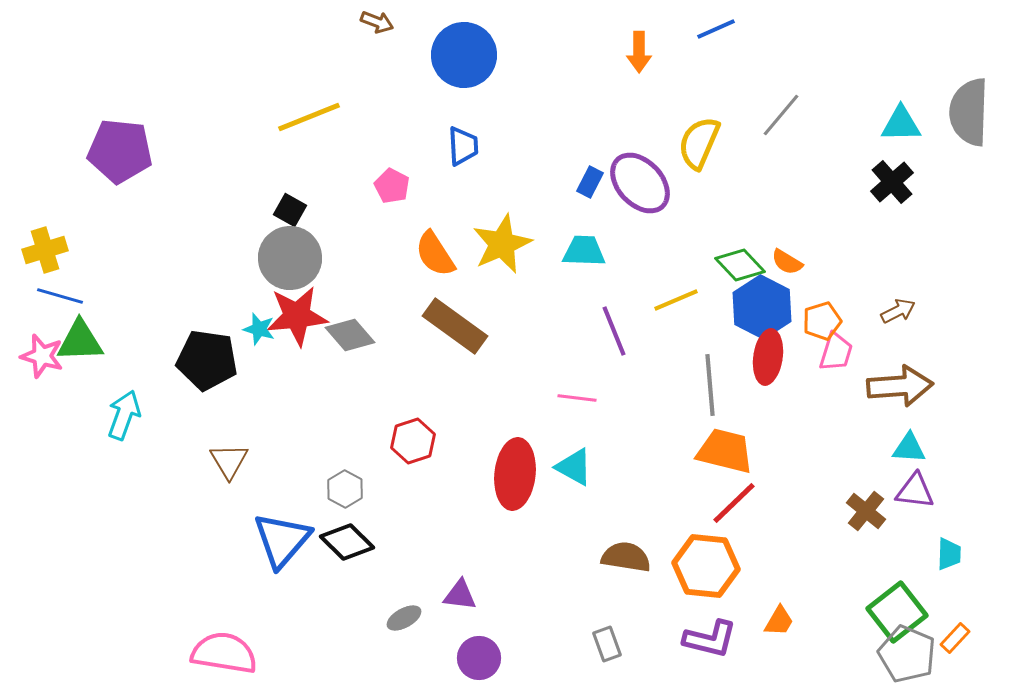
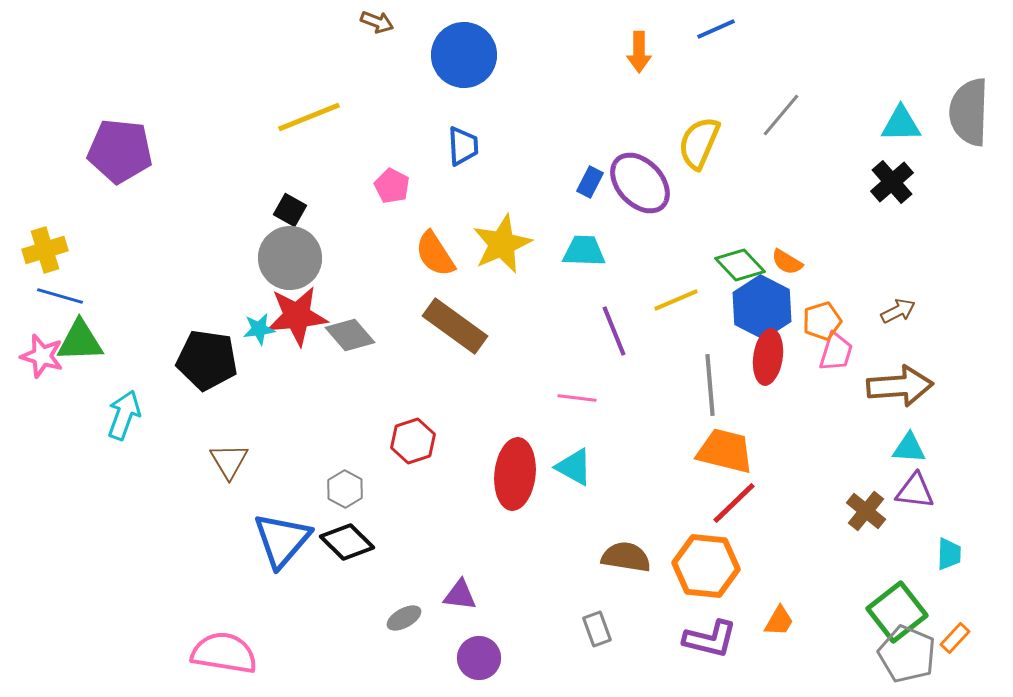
cyan star at (259, 329): rotated 24 degrees counterclockwise
gray rectangle at (607, 644): moved 10 px left, 15 px up
